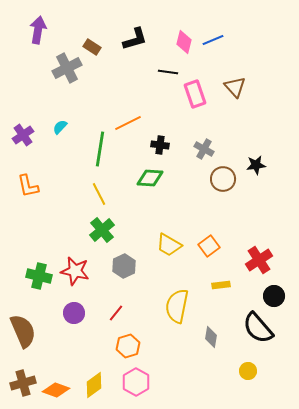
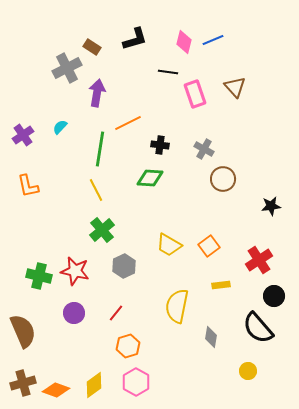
purple arrow at (38, 30): moved 59 px right, 63 px down
black star at (256, 165): moved 15 px right, 41 px down
yellow line at (99, 194): moved 3 px left, 4 px up
